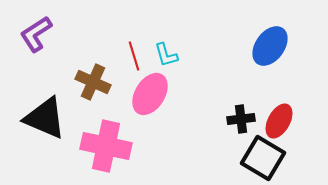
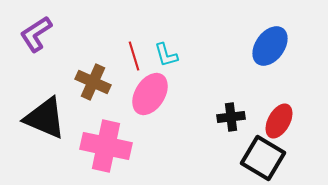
black cross: moved 10 px left, 2 px up
